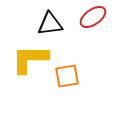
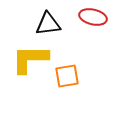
red ellipse: rotated 48 degrees clockwise
black triangle: moved 2 px left
